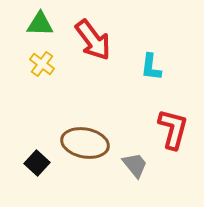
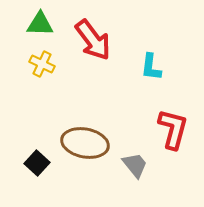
yellow cross: rotated 10 degrees counterclockwise
